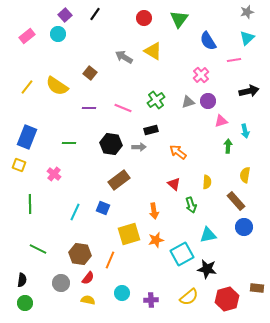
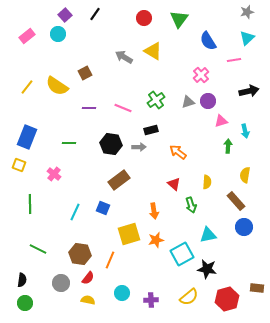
brown square at (90, 73): moved 5 px left; rotated 24 degrees clockwise
